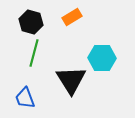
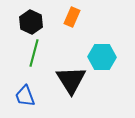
orange rectangle: rotated 36 degrees counterclockwise
black hexagon: rotated 10 degrees clockwise
cyan hexagon: moved 1 px up
blue trapezoid: moved 2 px up
